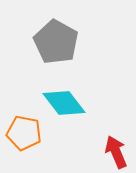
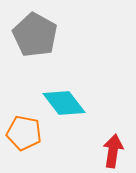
gray pentagon: moved 21 px left, 7 px up
red arrow: moved 3 px left, 1 px up; rotated 32 degrees clockwise
